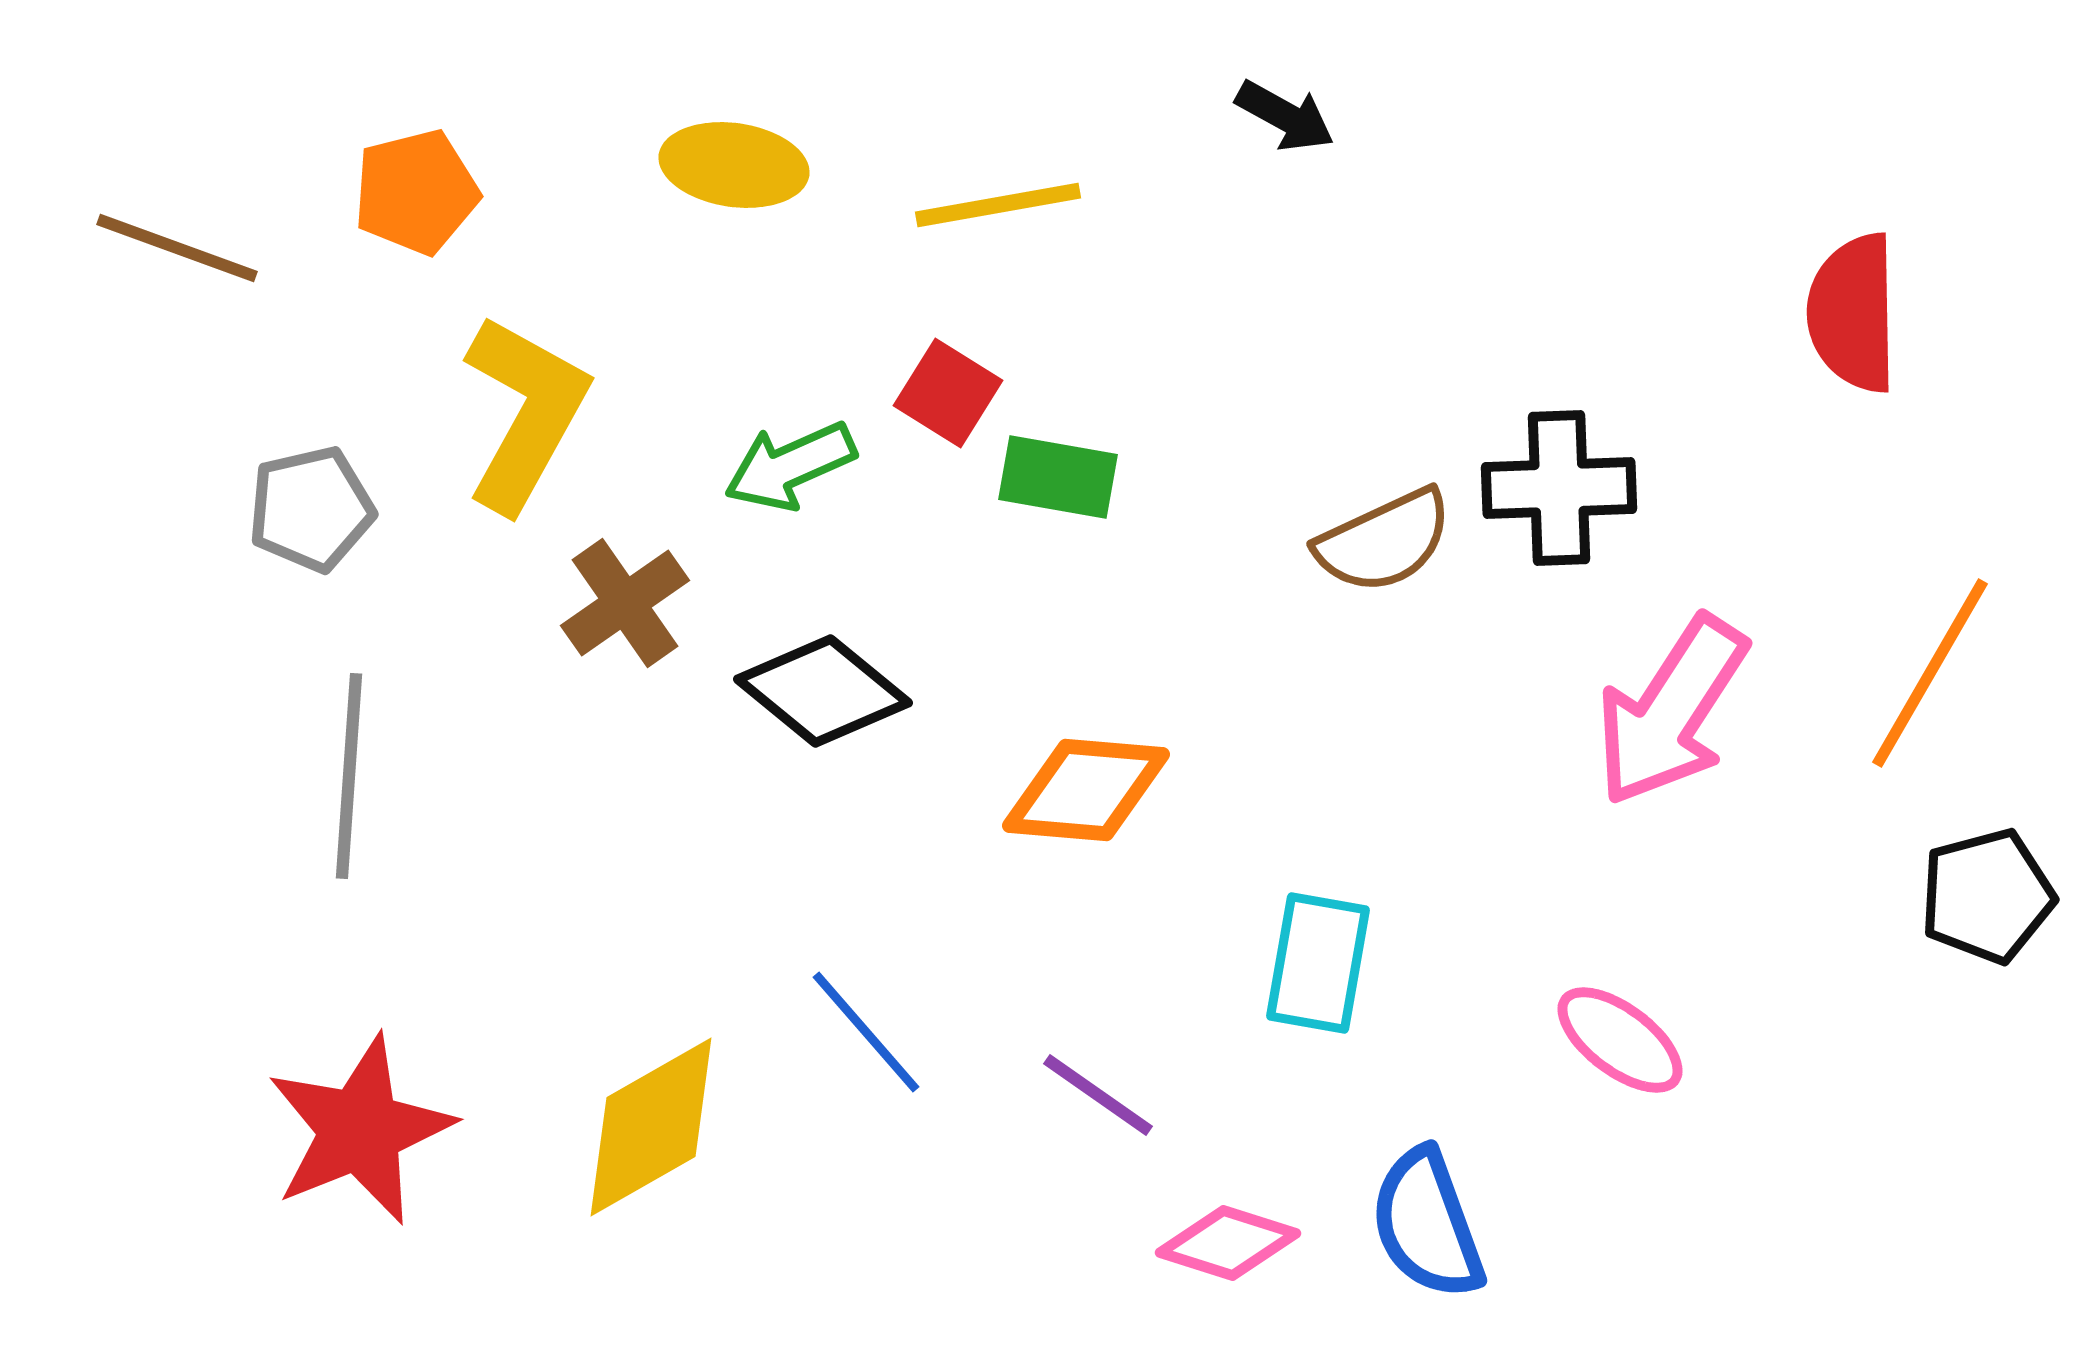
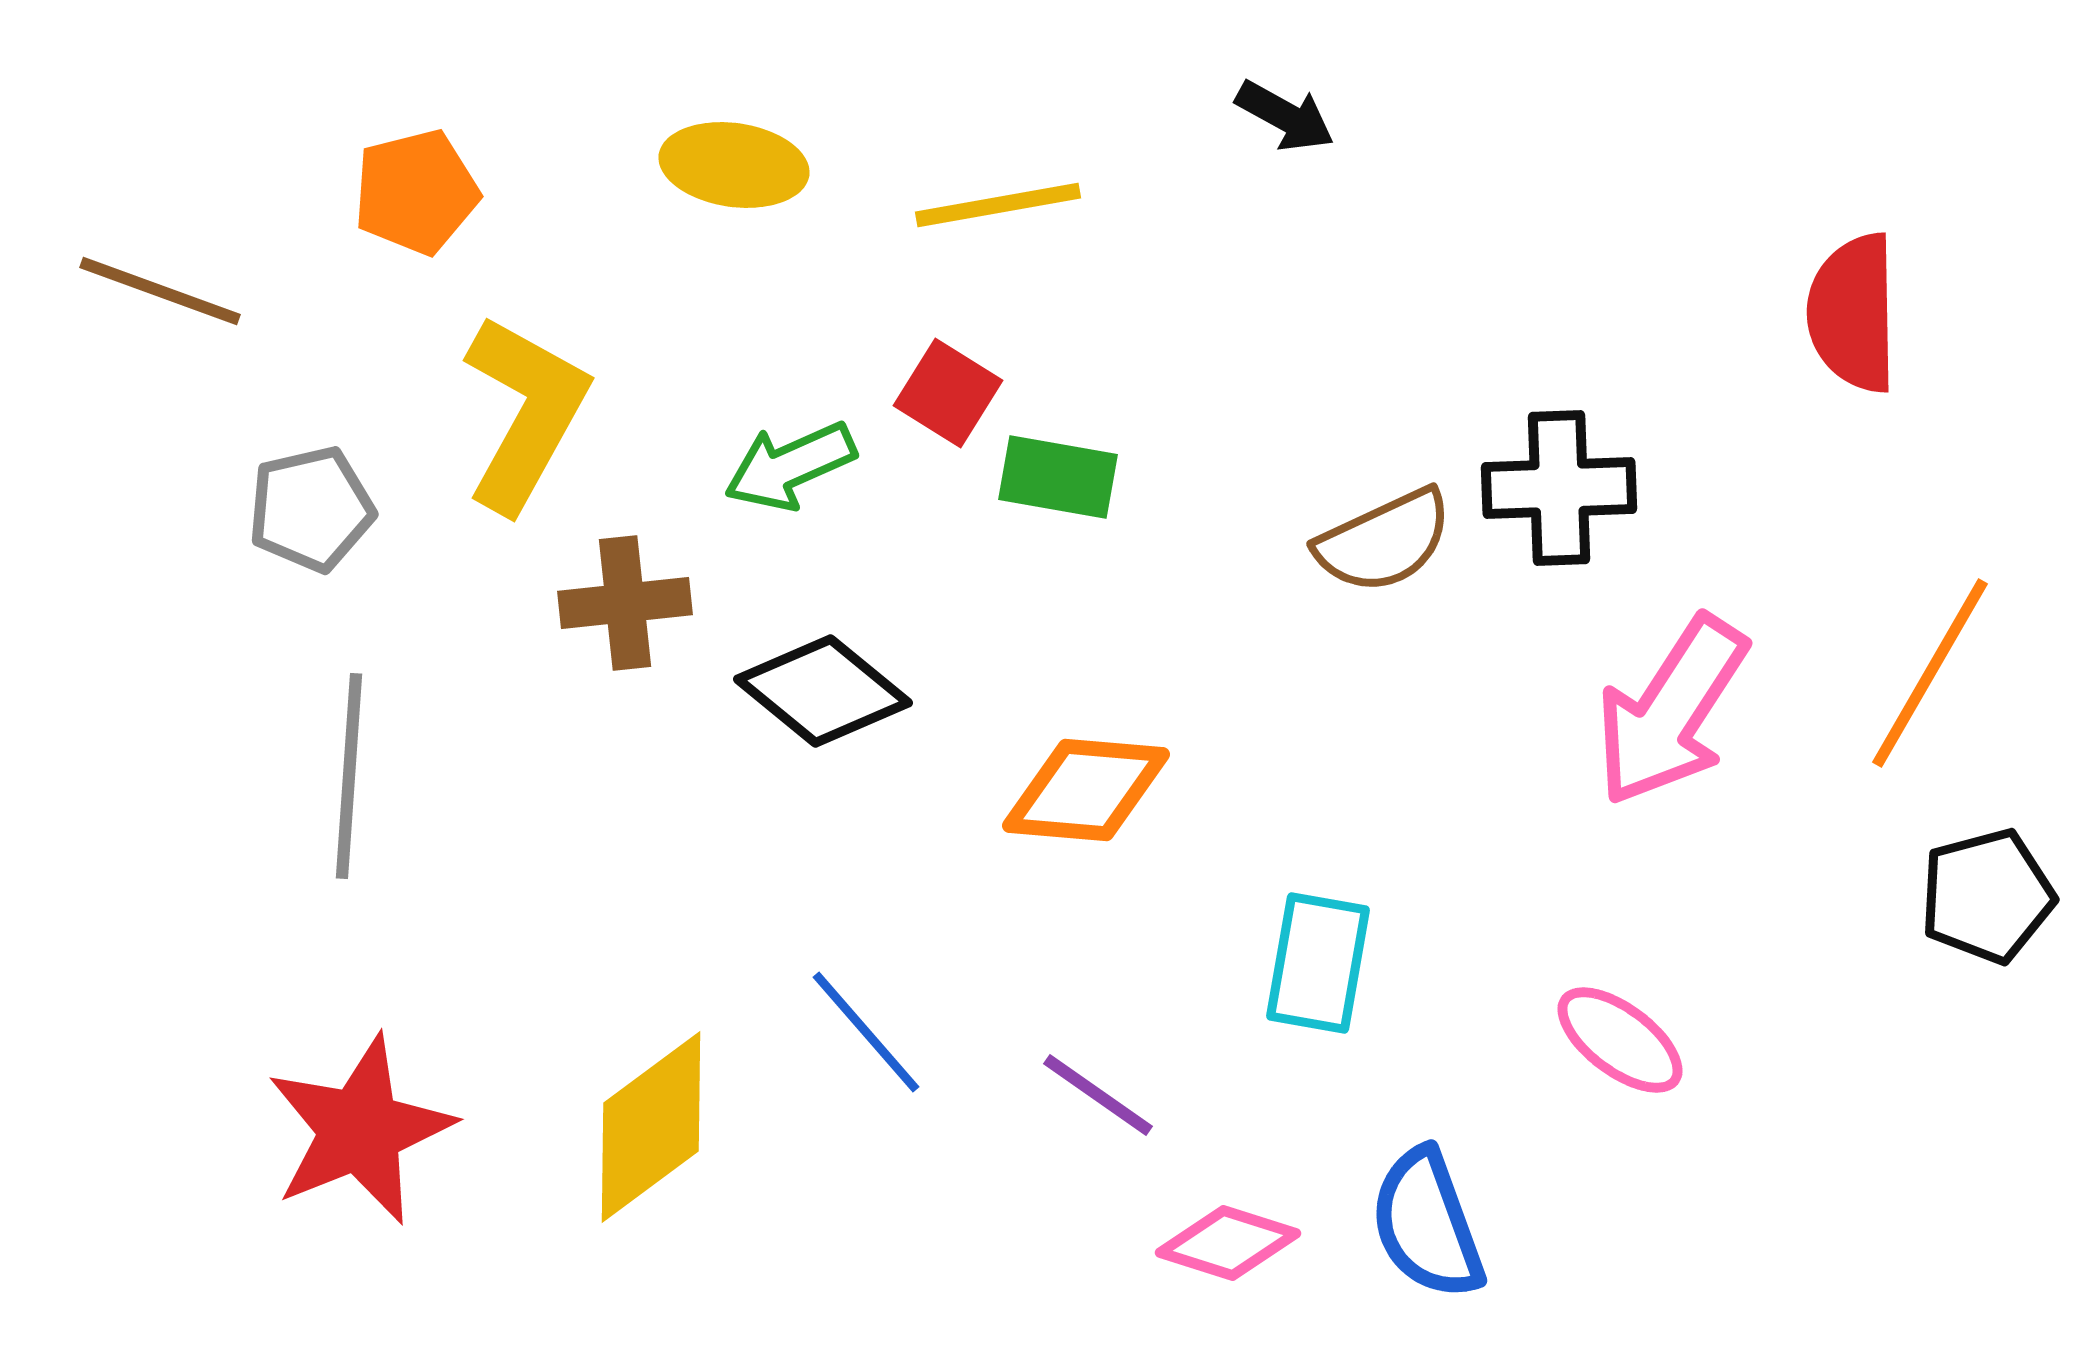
brown line: moved 17 px left, 43 px down
brown cross: rotated 29 degrees clockwise
yellow diamond: rotated 7 degrees counterclockwise
